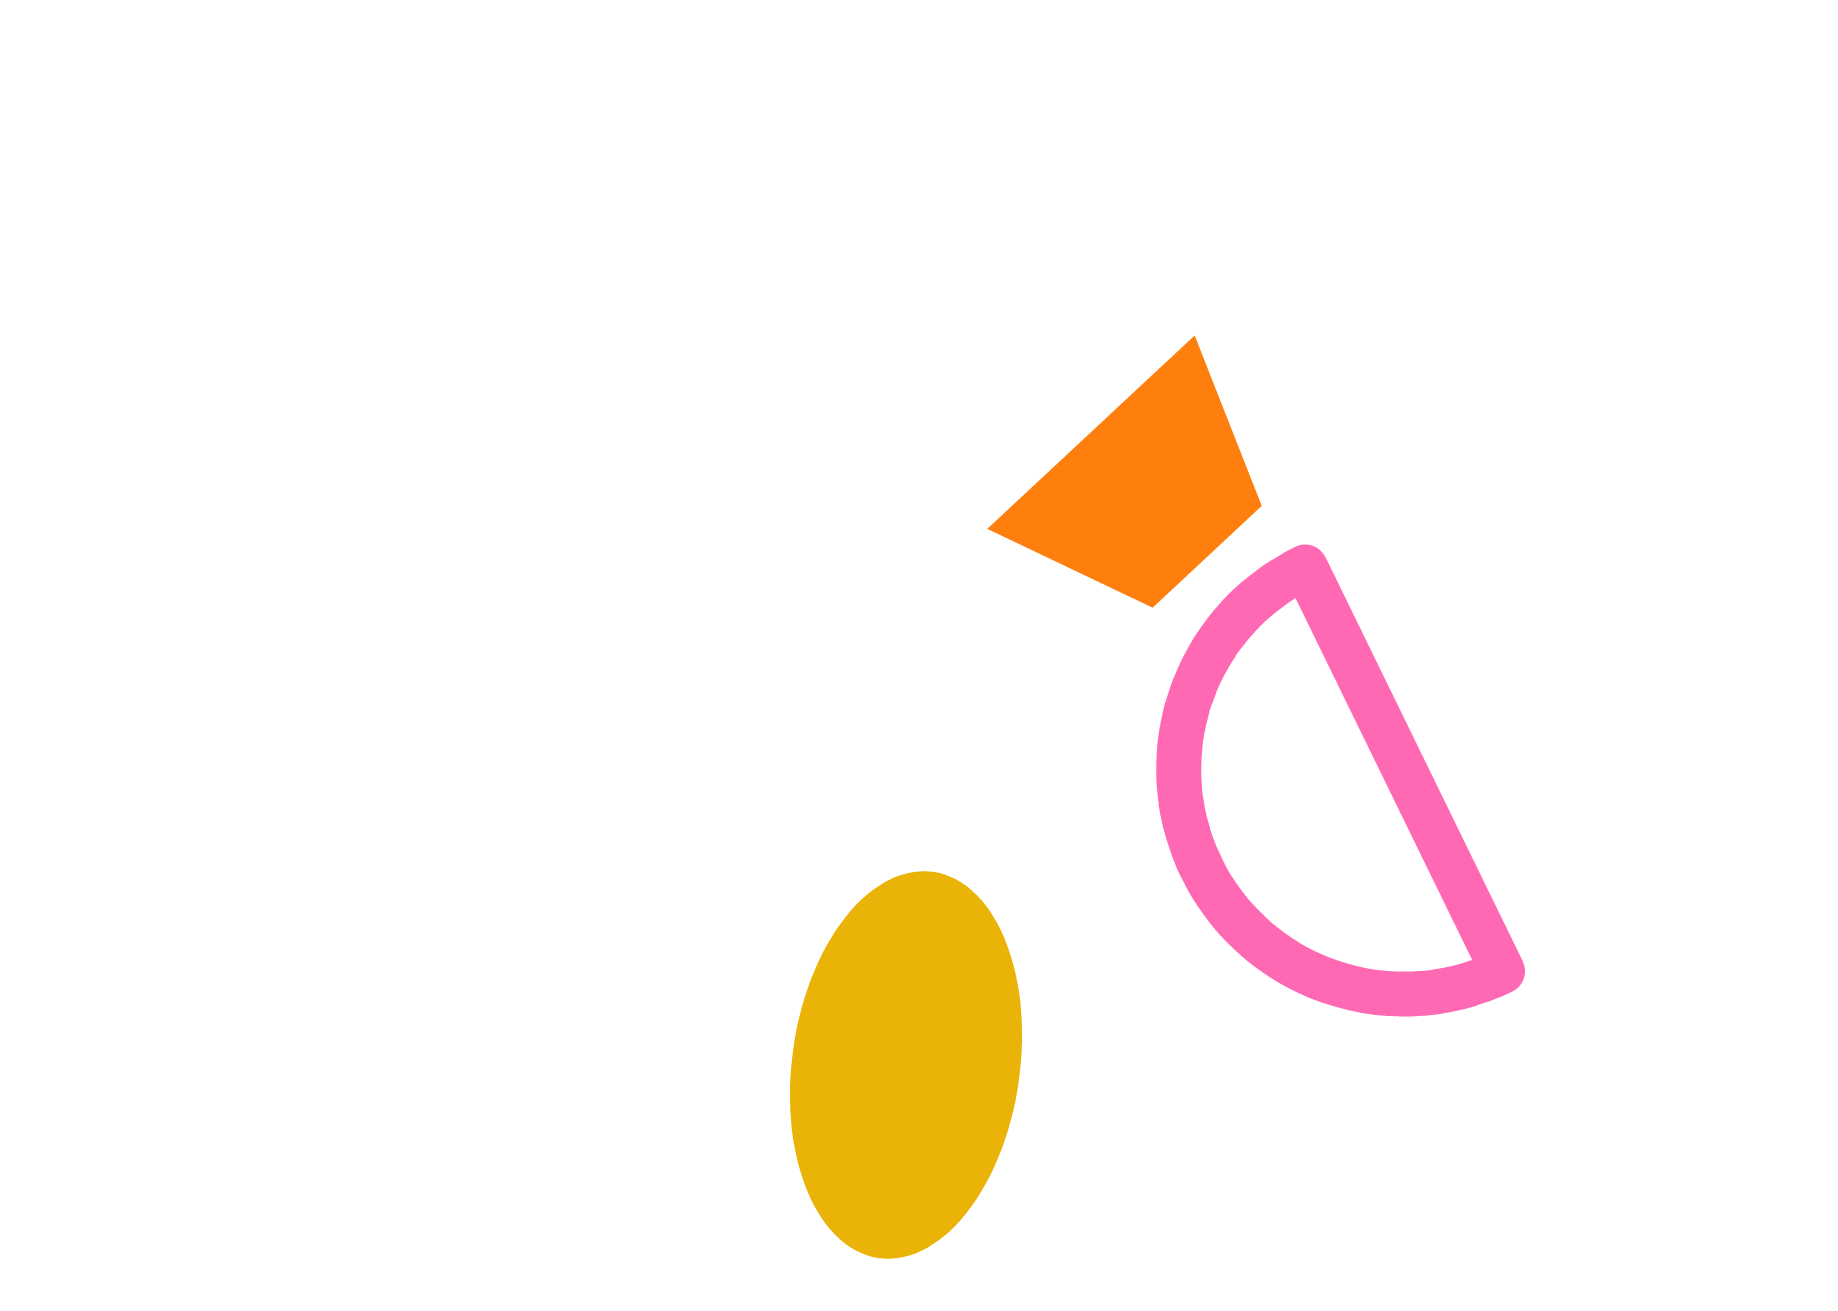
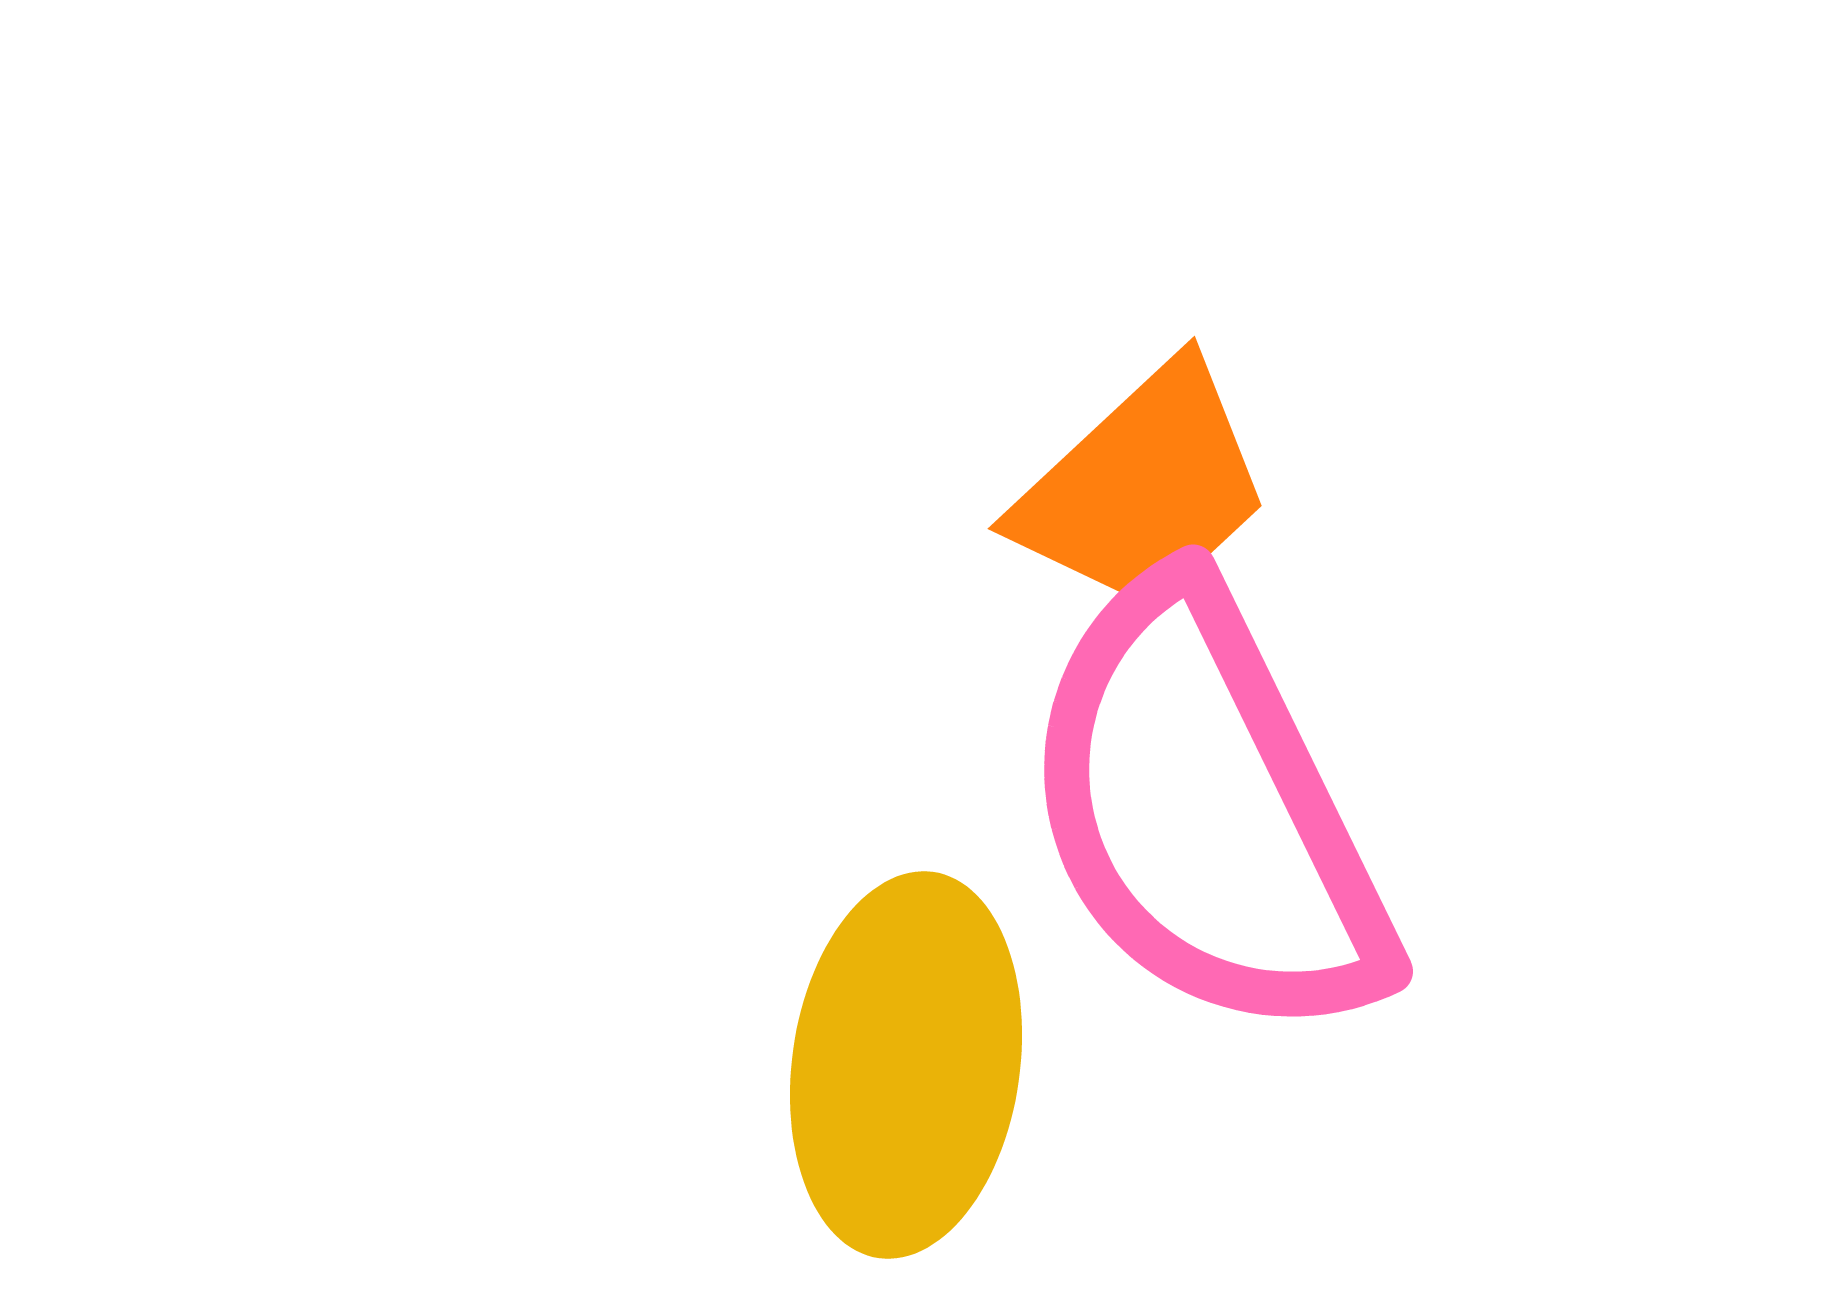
pink semicircle: moved 112 px left
